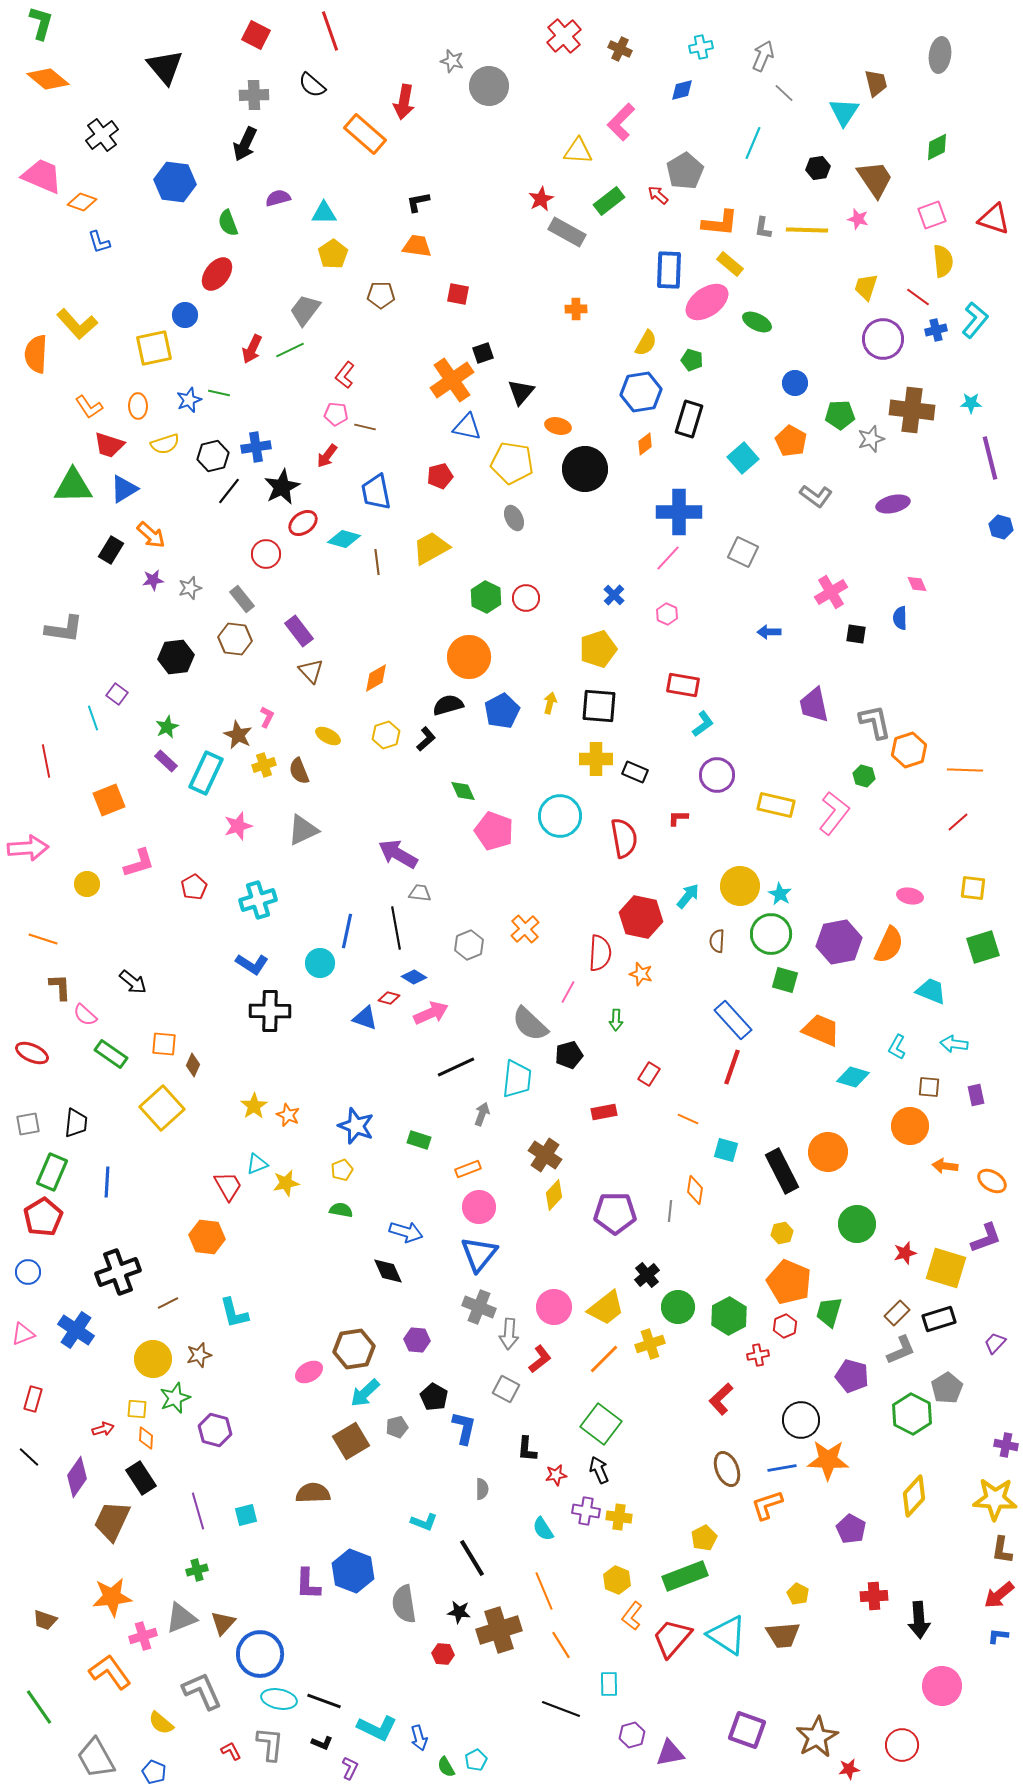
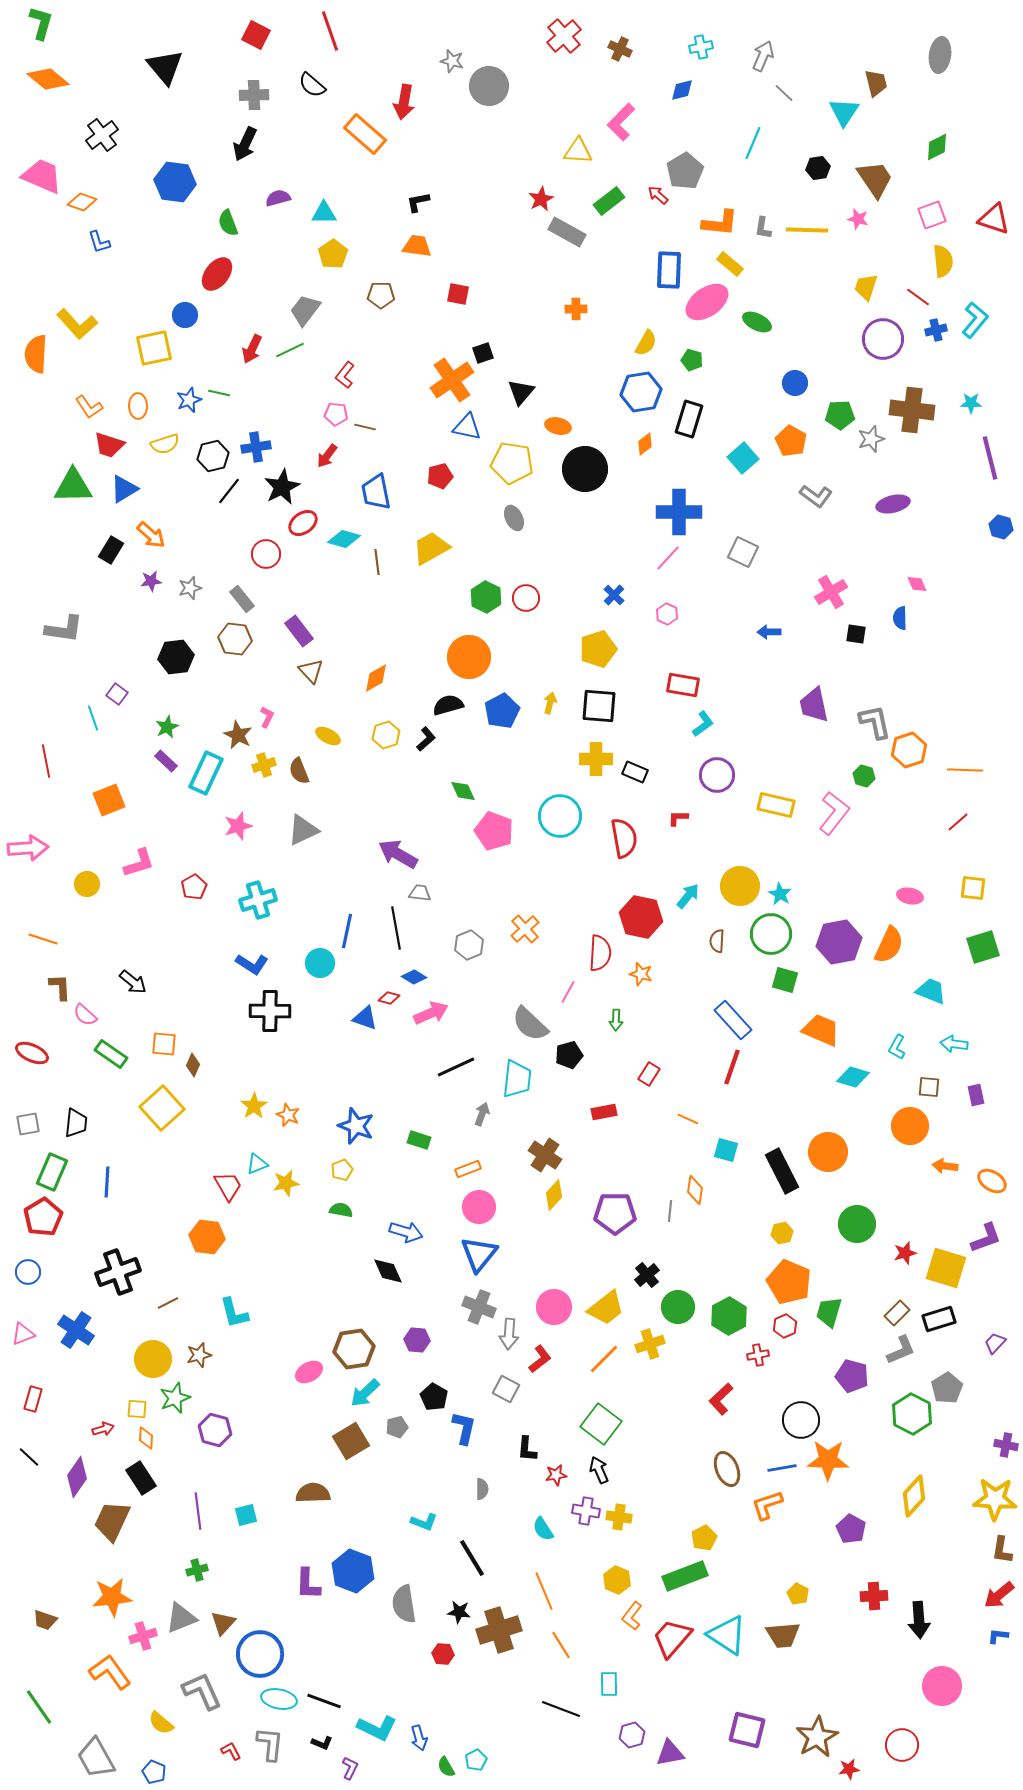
purple star at (153, 580): moved 2 px left, 1 px down
purple line at (198, 1511): rotated 9 degrees clockwise
purple square at (747, 1730): rotated 6 degrees counterclockwise
